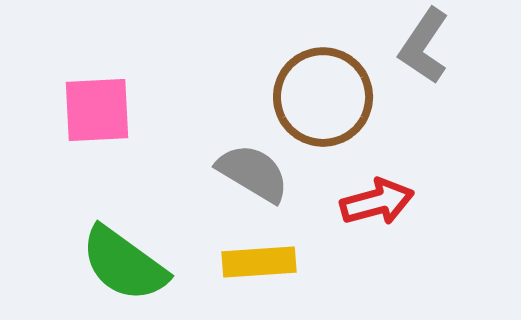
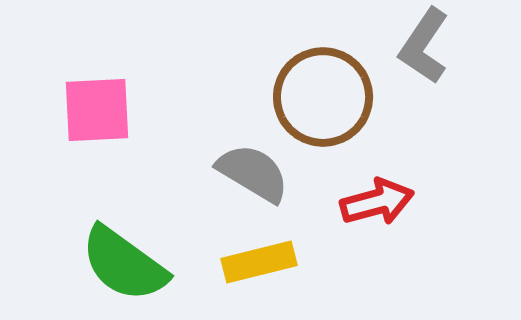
yellow rectangle: rotated 10 degrees counterclockwise
